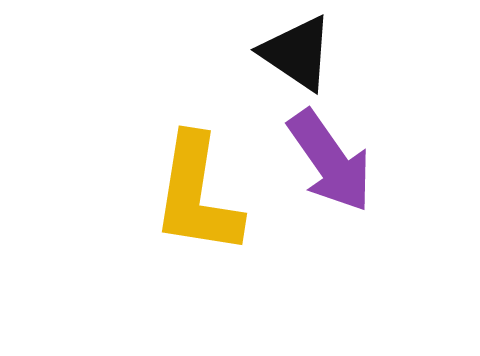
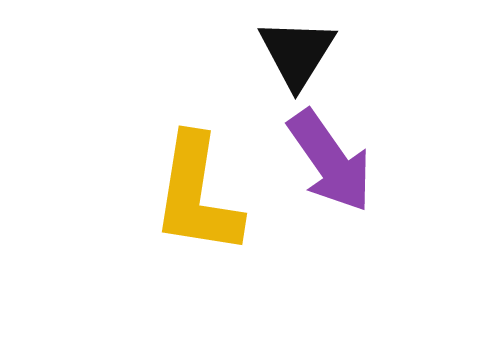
black triangle: rotated 28 degrees clockwise
